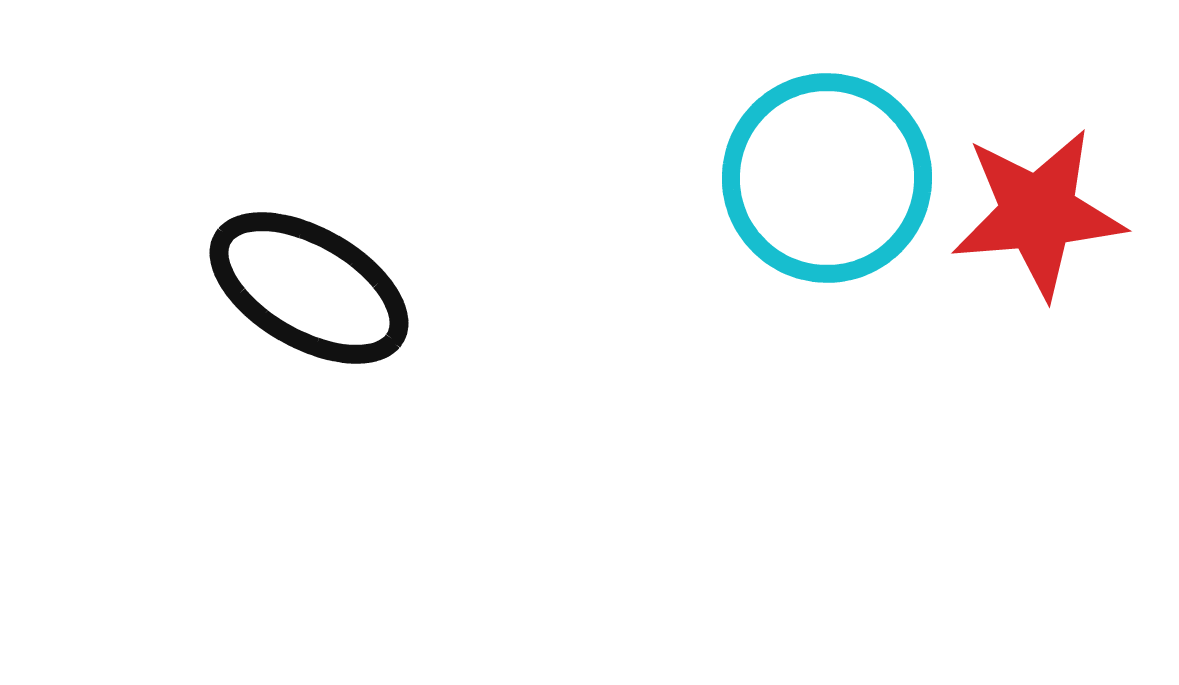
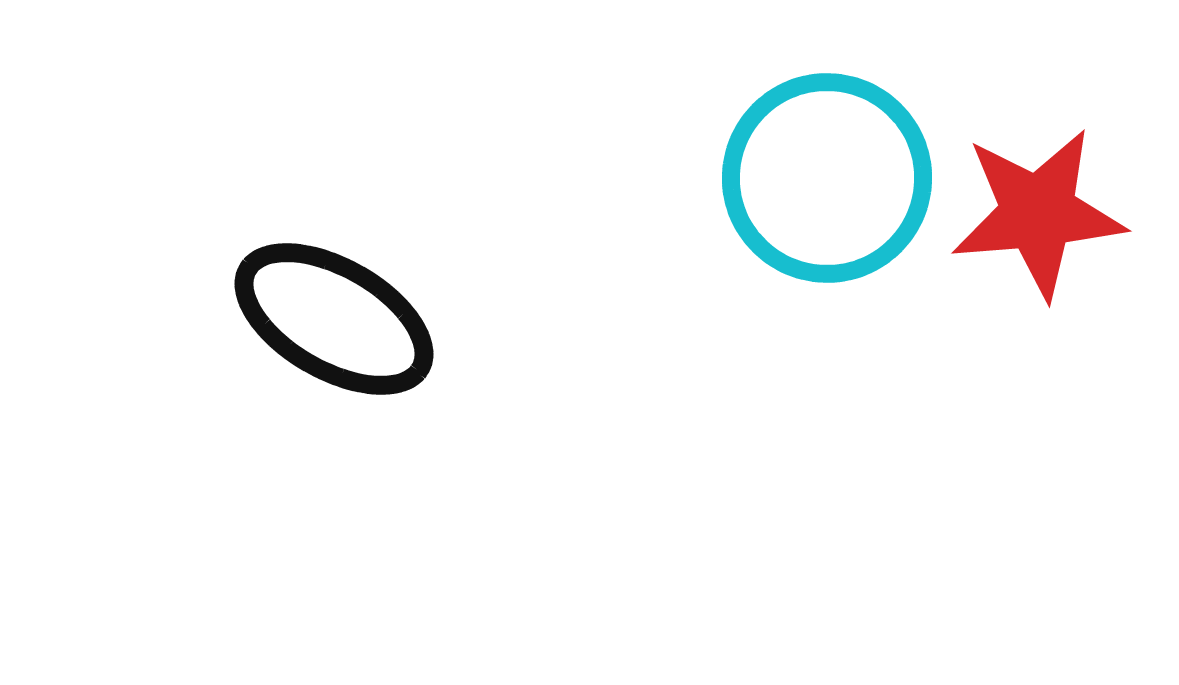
black ellipse: moved 25 px right, 31 px down
